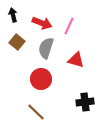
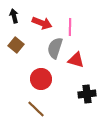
black arrow: moved 1 px right, 1 px down
pink line: moved 1 px right, 1 px down; rotated 24 degrees counterclockwise
brown square: moved 1 px left, 3 px down
gray semicircle: moved 9 px right
black cross: moved 2 px right, 8 px up
brown line: moved 3 px up
